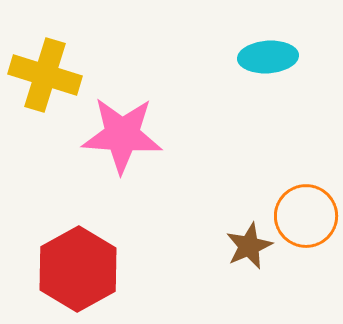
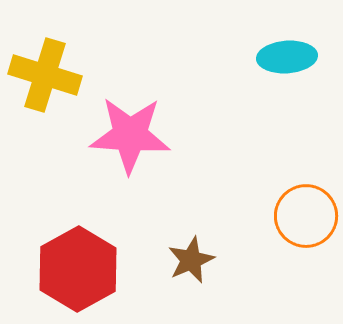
cyan ellipse: moved 19 px right
pink star: moved 8 px right
brown star: moved 58 px left, 14 px down
